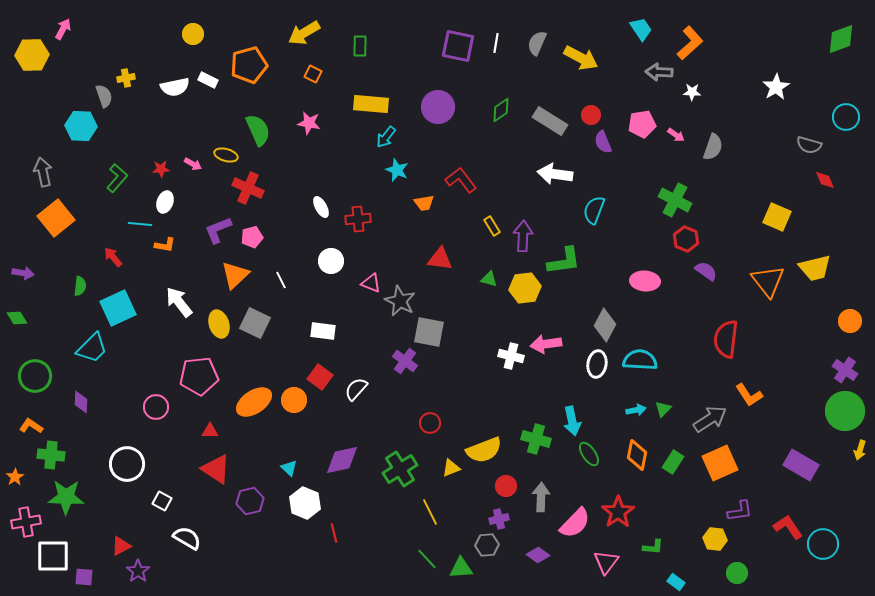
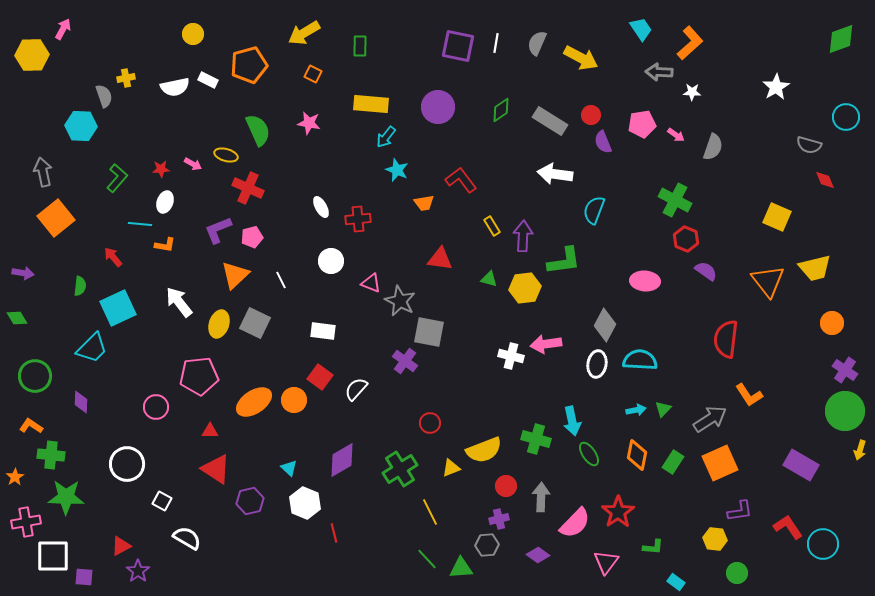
orange circle at (850, 321): moved 18 px left, 2 px down
yellow ellipse at (219, 324): rotated 36 degrees clockwise
purple diamond at (342, 460): rotated 18 degrees counterclockwise
